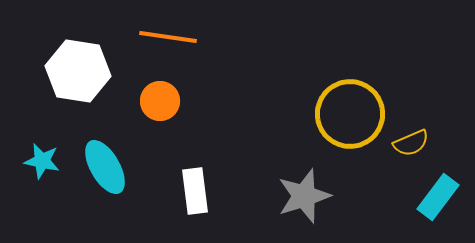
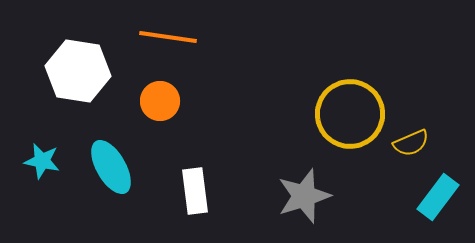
cyan ellipse: moved 6 px right
